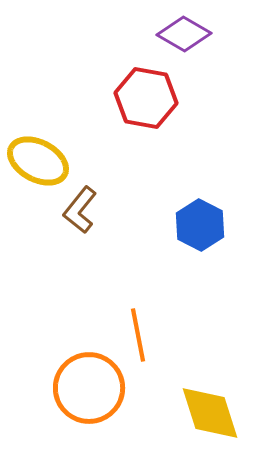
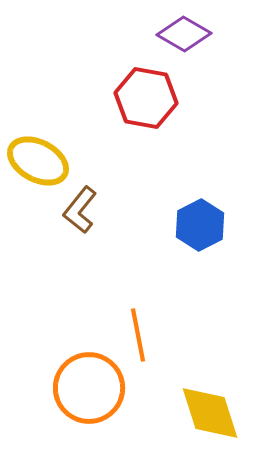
blue hexagon: rotated 6 degrees clockwise
